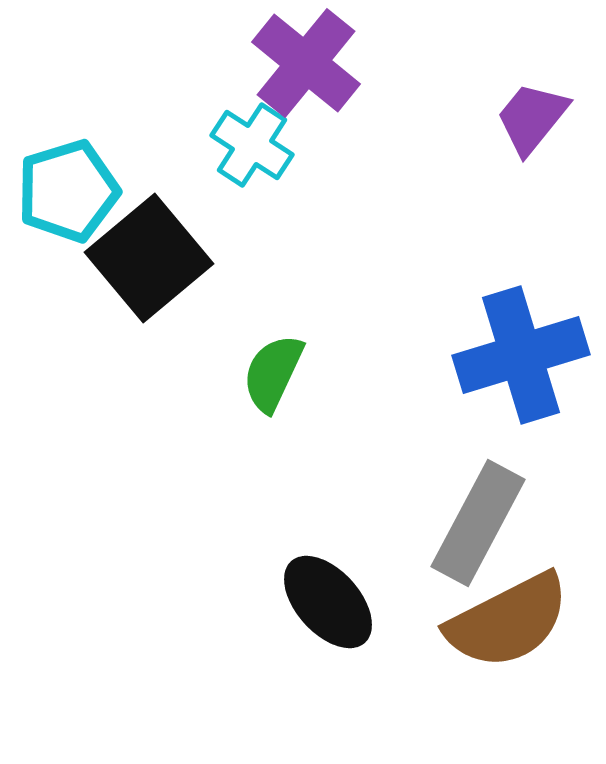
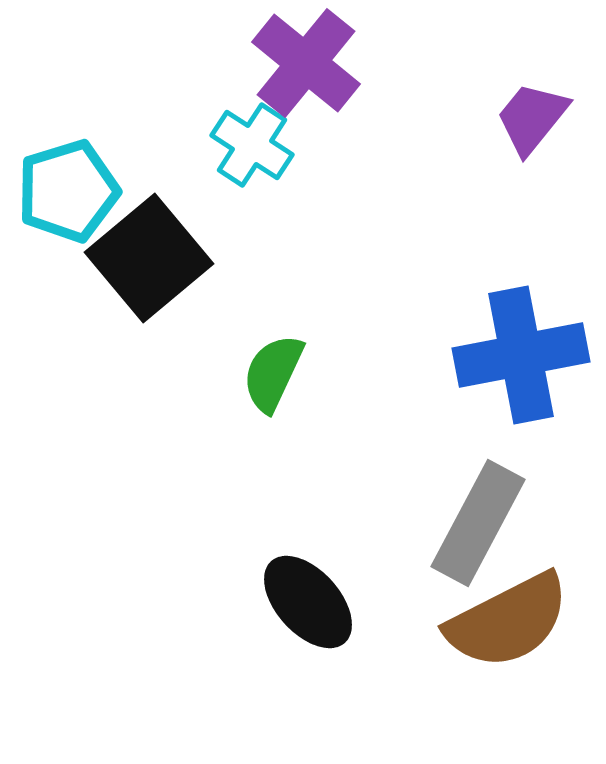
blue cross: rotated 6 degrees clockwise
black ellipse: moved 20 px left
